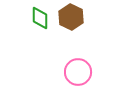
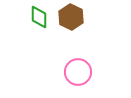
green diamond: moved 1 px left, 1 px up
